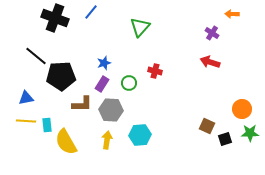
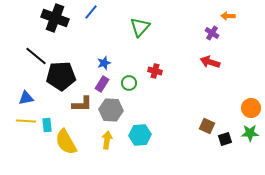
orange arrow: moved 4 px left, 2 px down
orange circle: moved 9 px right, 1 px up
